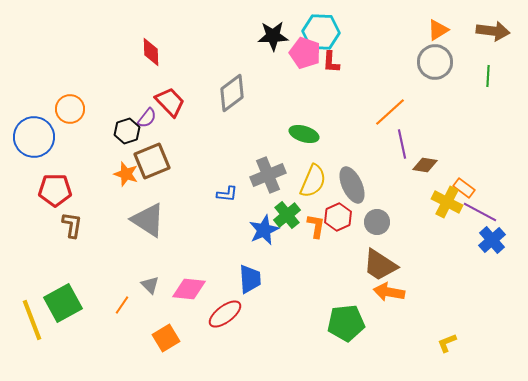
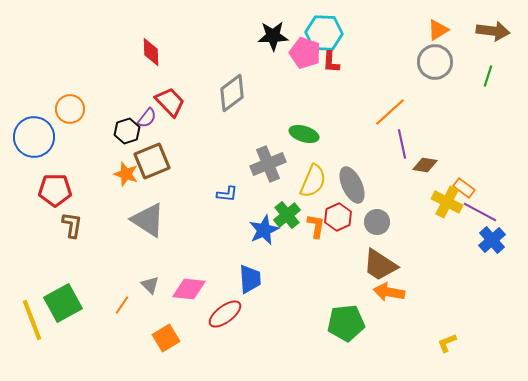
cyan hexagon at (321, 32): moved 3 px right, 1 px down
green line at (488, 76): rotated 15 degrees clockwise
gray cross at (268, 175): moved 11 px up
